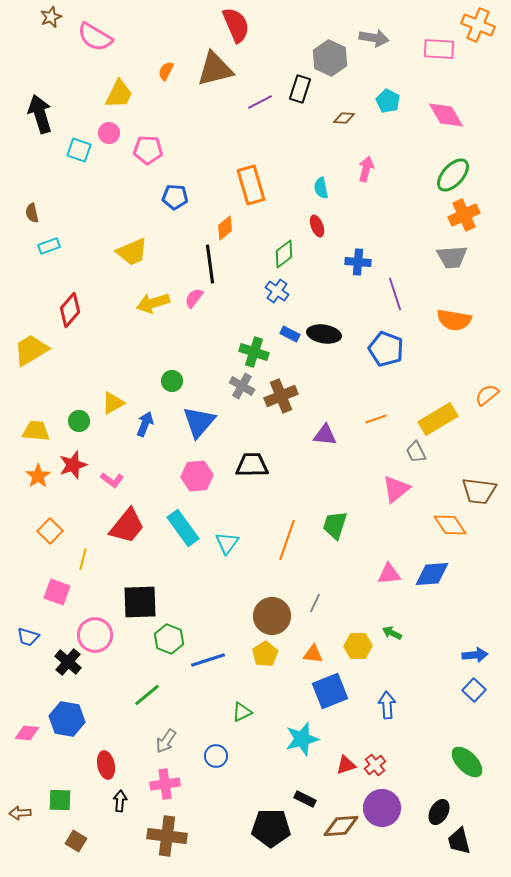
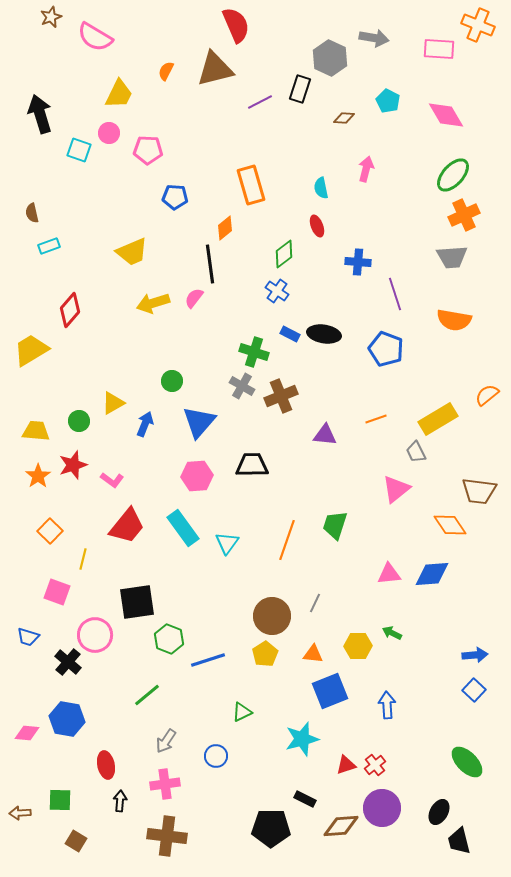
black square at (140, 602): moved 3 px left; rotated 6 degrees counterclockwise
